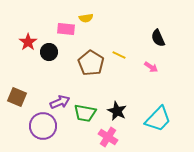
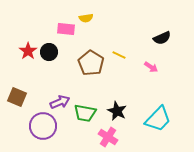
black semicircle: moved 4 px right; rotated 90 degrees counterclockwise
red star: moved 9 px down
